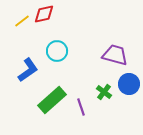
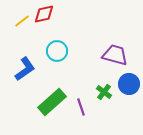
blue L-shape: moved 3 px left, 1 px up
green rectangle: moved 2 px down
